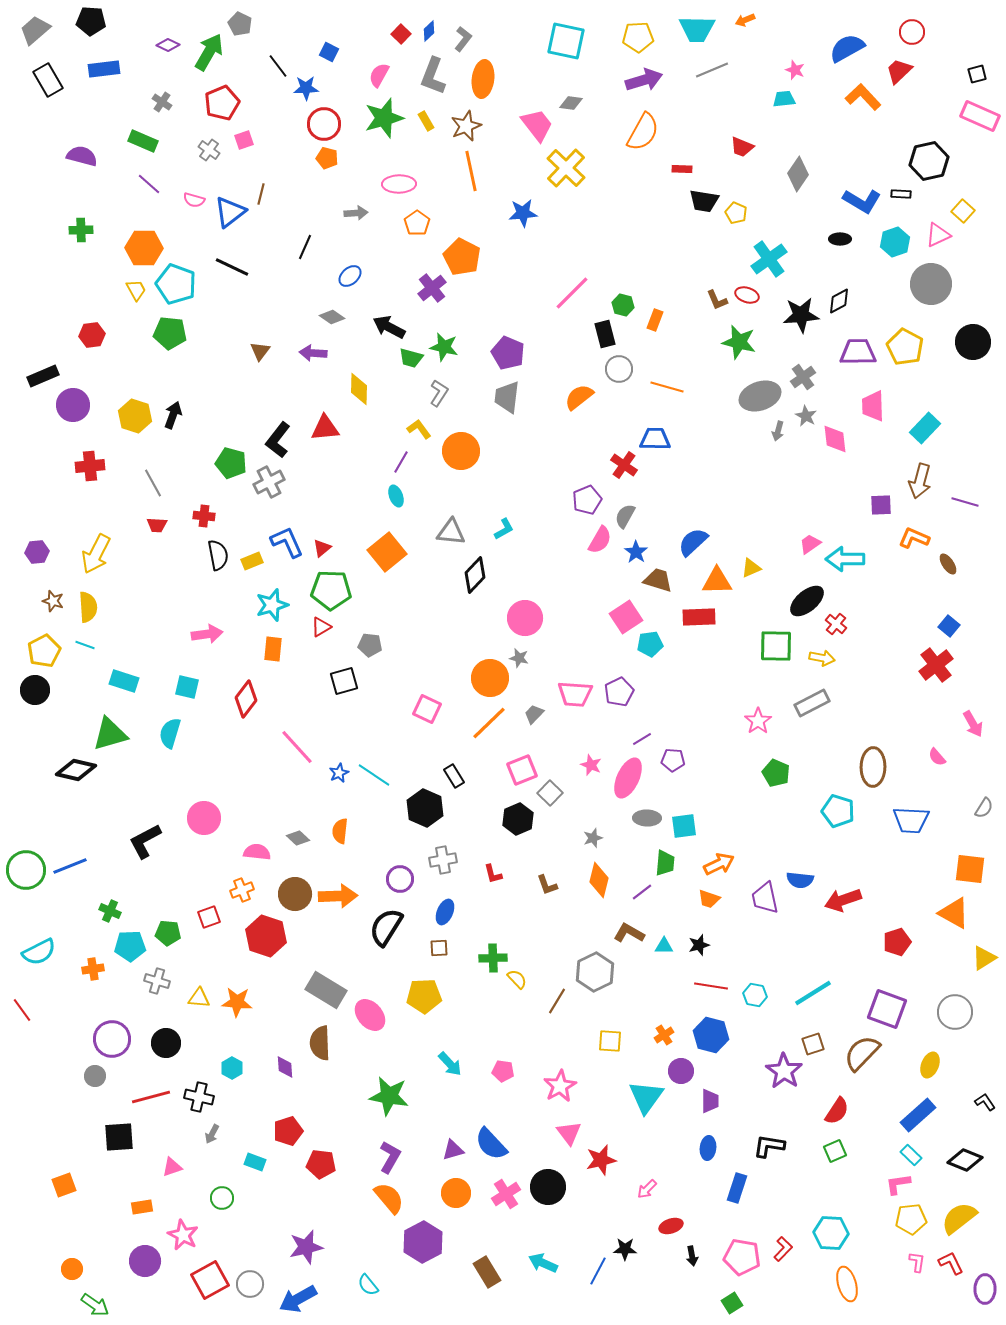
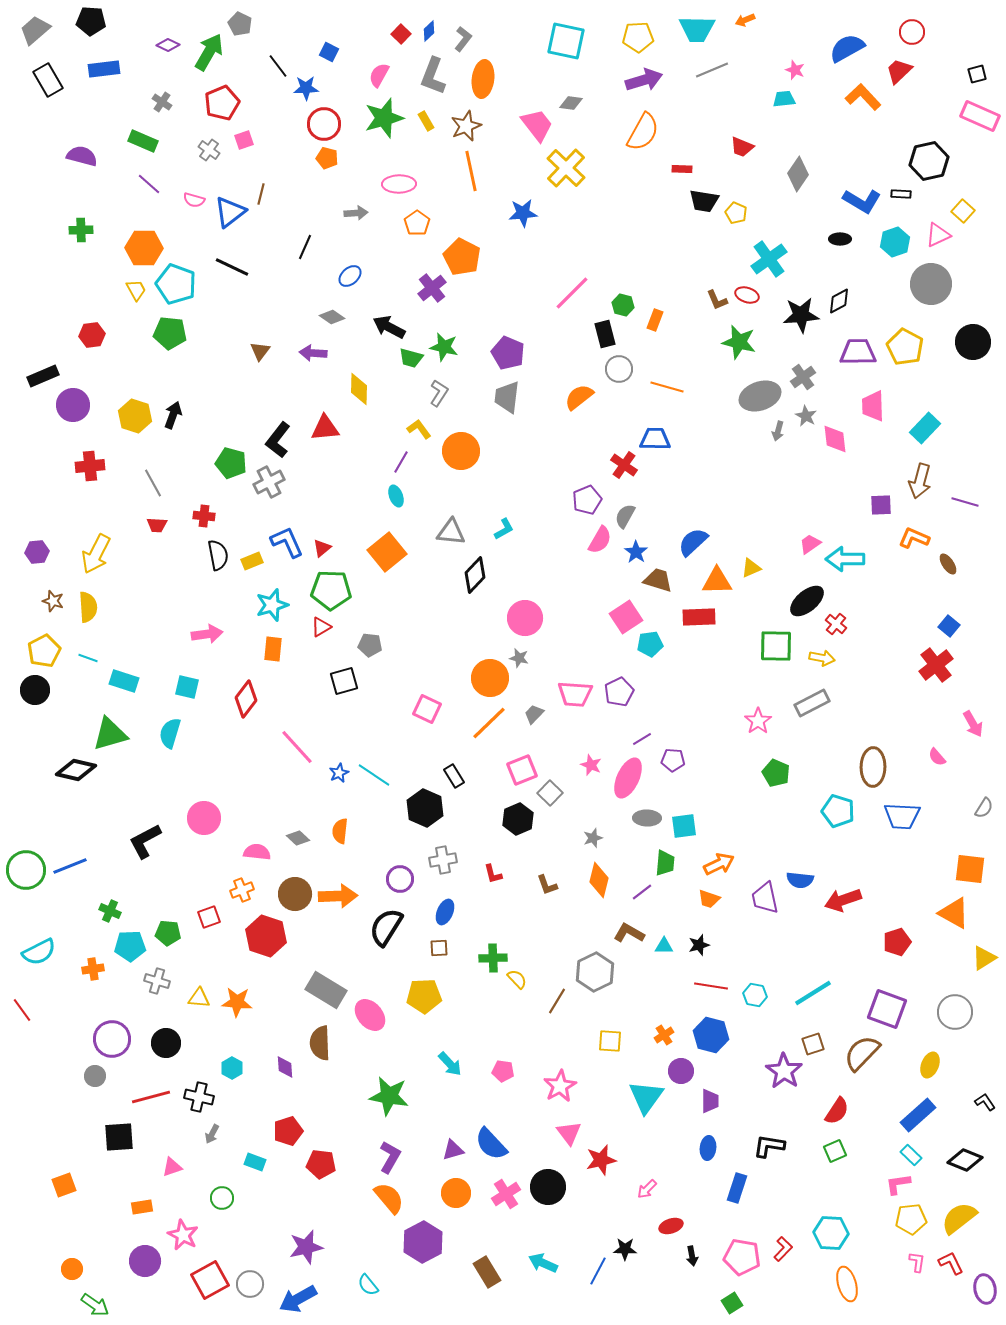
cyan line at (85, 645): moved 3 px right, 13 px down
blue trapezoid at (911, 820): moved 9 px left, 4 px up
purple ellipse at (985, 1289): rotated 12 degrees counterclockwise
